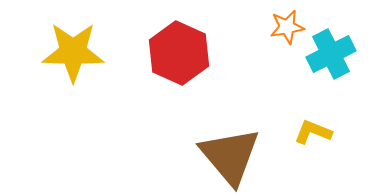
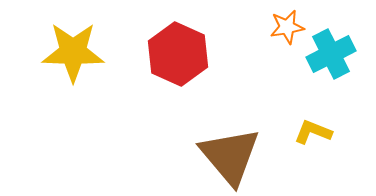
red hexagon: moved 1 px left, 1 px down
